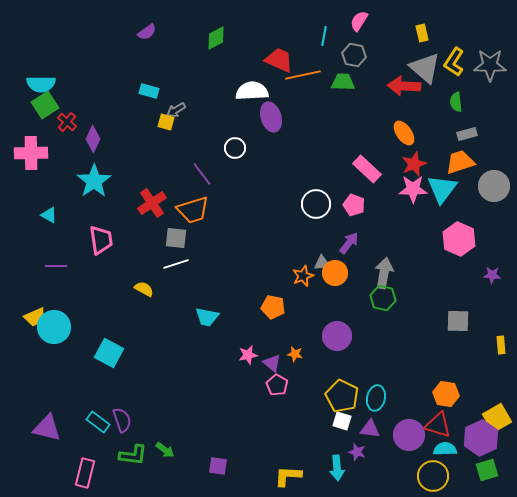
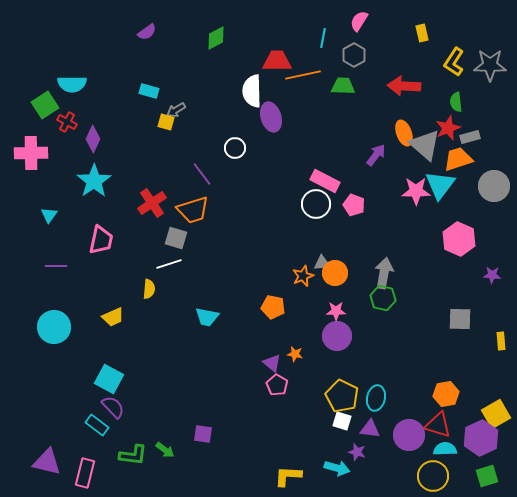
cyan line at (324, 36): moved 1 px left, 2 px down
gray hexagon at (354, 55): rotated 20 degrees clockwise
red trapezoid at (279, 60): moved 2 px left, 1 px down; rotated 24 degrees counterclockwise
gray triangle at (425, 68): moved 77 px down
green trapezoid at (343, 82): moved 4 px down
cyan semicircle at (41, 84): moved 31 px right
white semicircle at (252, 91): rotated 88 degrees counterclockwise
red cross at (67, 122): rotated 12 degrees counterclockwise
orange ellipse at (404, 133): rotated 15 degrees clockwise
gray rectangle at (467, 134): moved 3 px right, 3 px down
orange trapezoid at (460, 162): moved 2 px left, 3 px up
red star at (414, 164): moved 34 px right, 36 px up
pink rectangle at (367, 169): moved 42 px left, 12 px down; rotated 16 degrees counterclockwise
pink star at (413, 189): moved 3 px right, 2 px down
cyan triangle at (442, 189): moved 2 px left, 4 px up
cyan triangle at (49, 215): rotated 36 degrees clockwise
gray square at (176, 238): rotated 10 degrees clockwise
pink trapezoid at (101, 240): rotated 20 degrees clockwise
purple arrow at (349, 243): moved 27 px right, 88 px up
white line at (176, 264): moved 7 px left
yellow semicircle at (144, 289): moved 5 px right; rotated 66 degrees clockwise
yellow trapezoid at (35, 317): moved 78 px right
gray square at (458, 321): moved 2 px right, 2 px up
yellow rectangle at (501, 345): moved 4 px up
cyan square at (109, 353): moved 26 px down
pink star at (248, 355): moved 88 px right, 44 px up; rotated 12 degrees clockwise
orange hexagon at (446, 394): rotated 20 degrees counterclockwise
yellow square at (497, 418): moved 1 px left, 4 px up
purple semicircle at (122, 420): moved 9 px left, 13 px up; rotated 25 degrees counterclockwise
cyan rectangle at (98, 422): moved 1 px left, 3 px down
purple triangle at (47, 428): moved 34 px down
purple square at (218, 466): moved 15 px left, 32 px up
cyan arrow at (337, 468): rotated 70 degrees counterclockwise
green square at (487, 470): moved 6 px down
